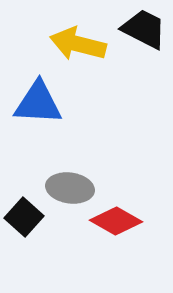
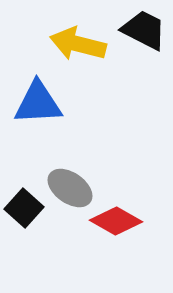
black trapezoid: moved 1 px down
blue triangle: rotated 6 degrees counterclockwise
gray ellipse: rotated 27 degrees clockwise
black square: moved 9 px up
